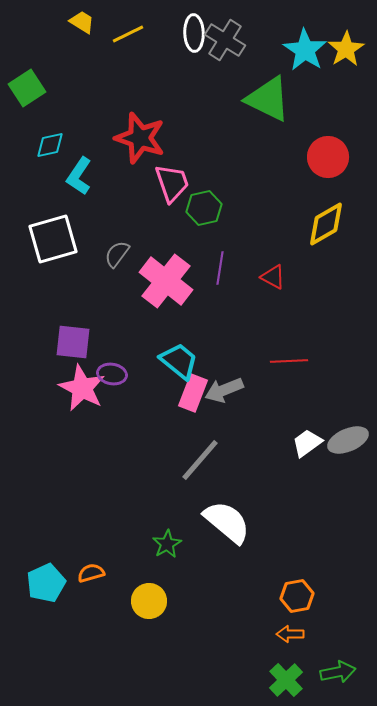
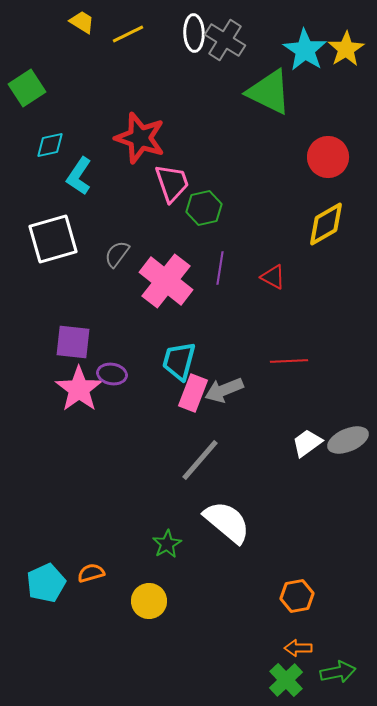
green triangle: moved 1 px right, 7 px up
cyan trapezoid: rotated 114 degrees counterclockwise
pink star: moved 3 px left, 1 px down; rotated 9 degrees clockwise
orange arrow: moved 8 px right, 14 px down
